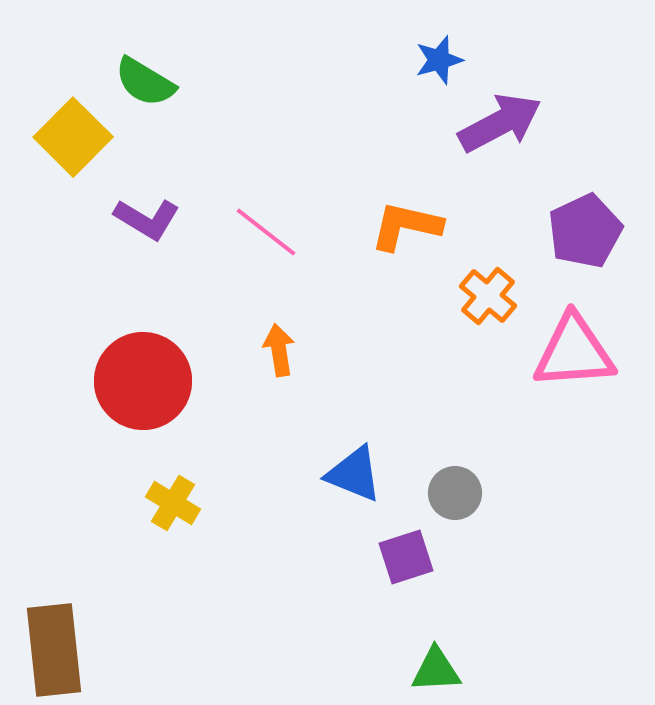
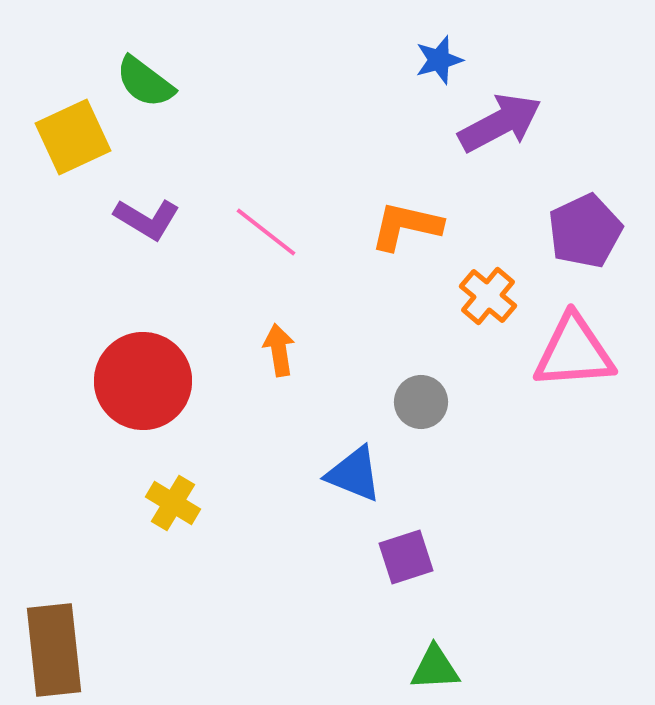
green semicircle: rotated 6 degrees clockwise
yellow square: rotated 20 degrees clockwise
gray circle: moved 34 px left, 91 px up
green triangle: moved 1 px left, 2 px up
